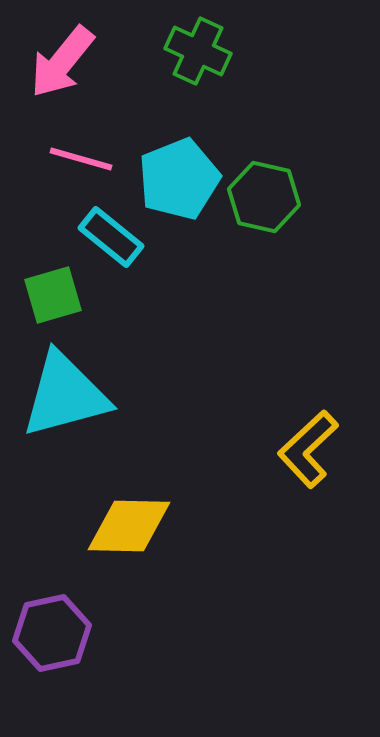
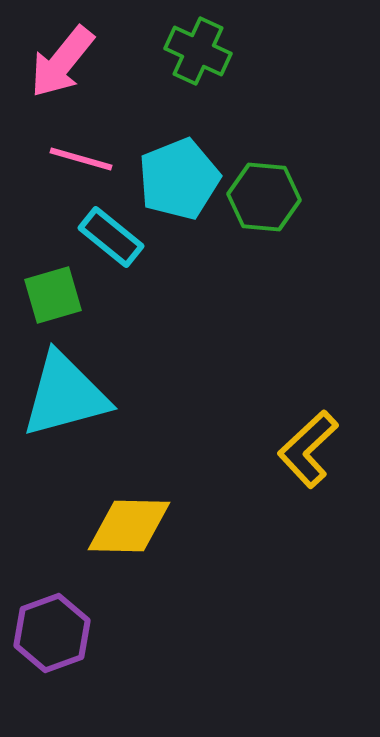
green hexagon: rotated 8 degrees counterclockwise
purple hexagon: rotated 8 degrees counterclockwise
